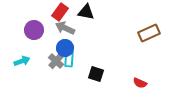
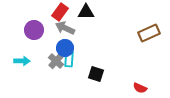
black triangle: rotated 12 degrees counterclockwise
cyan arrow: rotated 21 degrees clockwise
red semicircle: moved 5 px down
